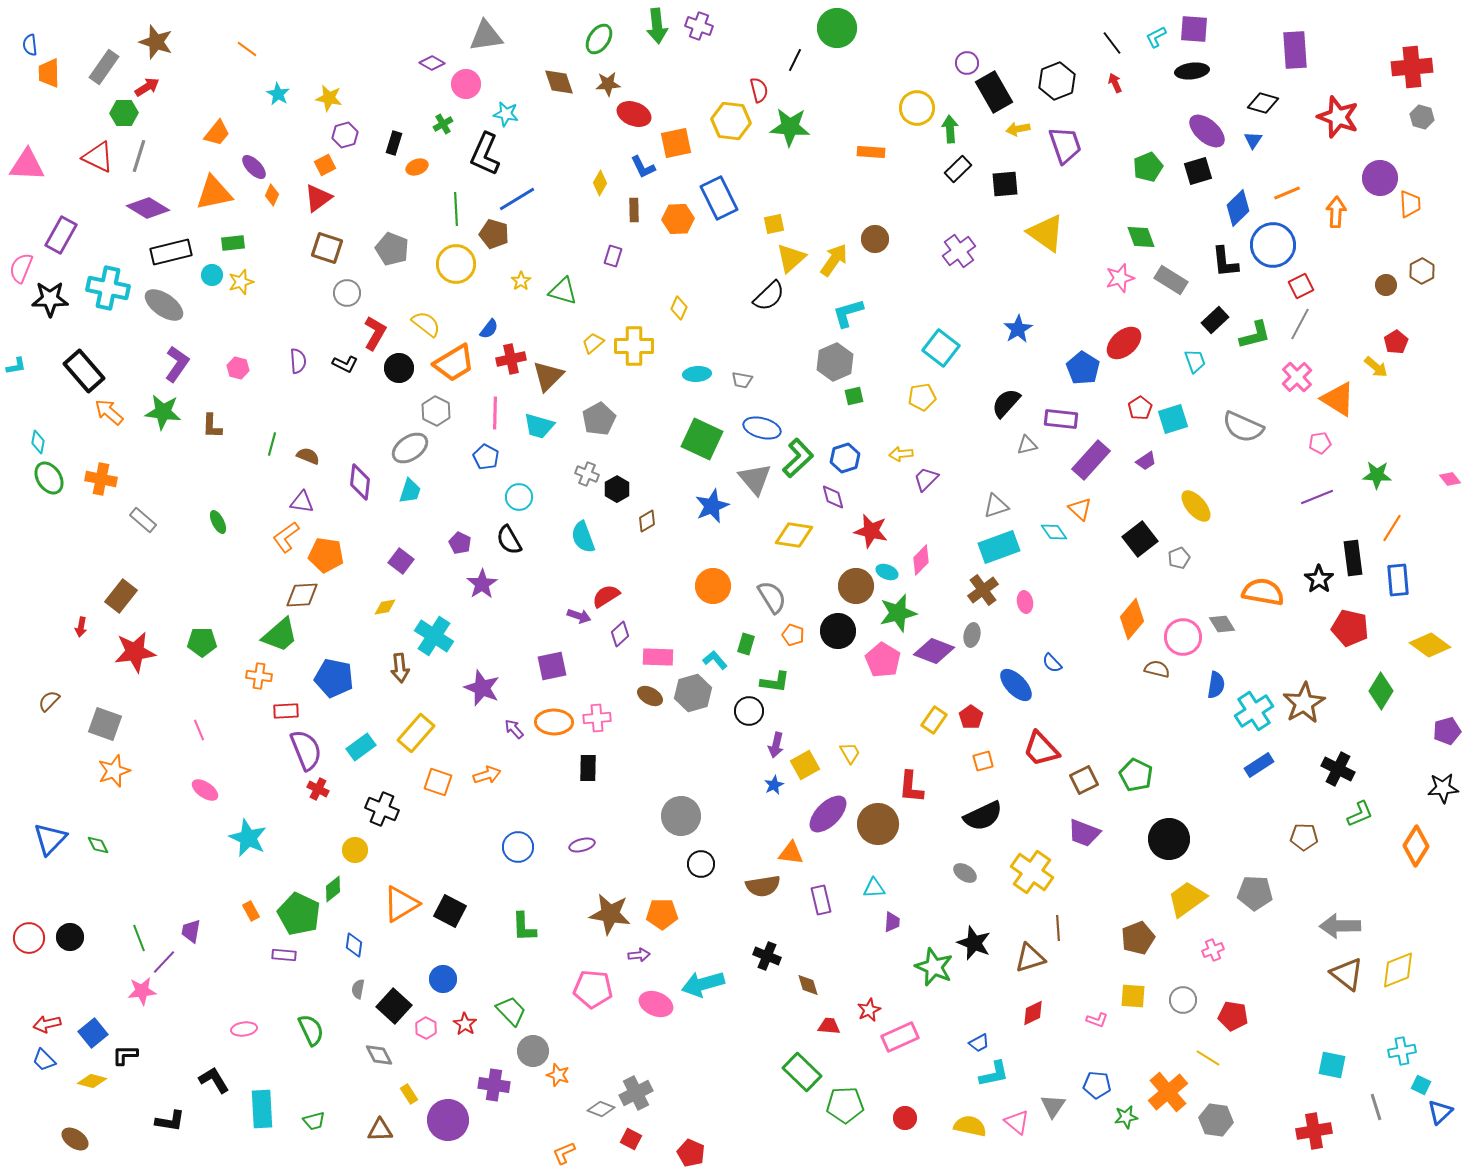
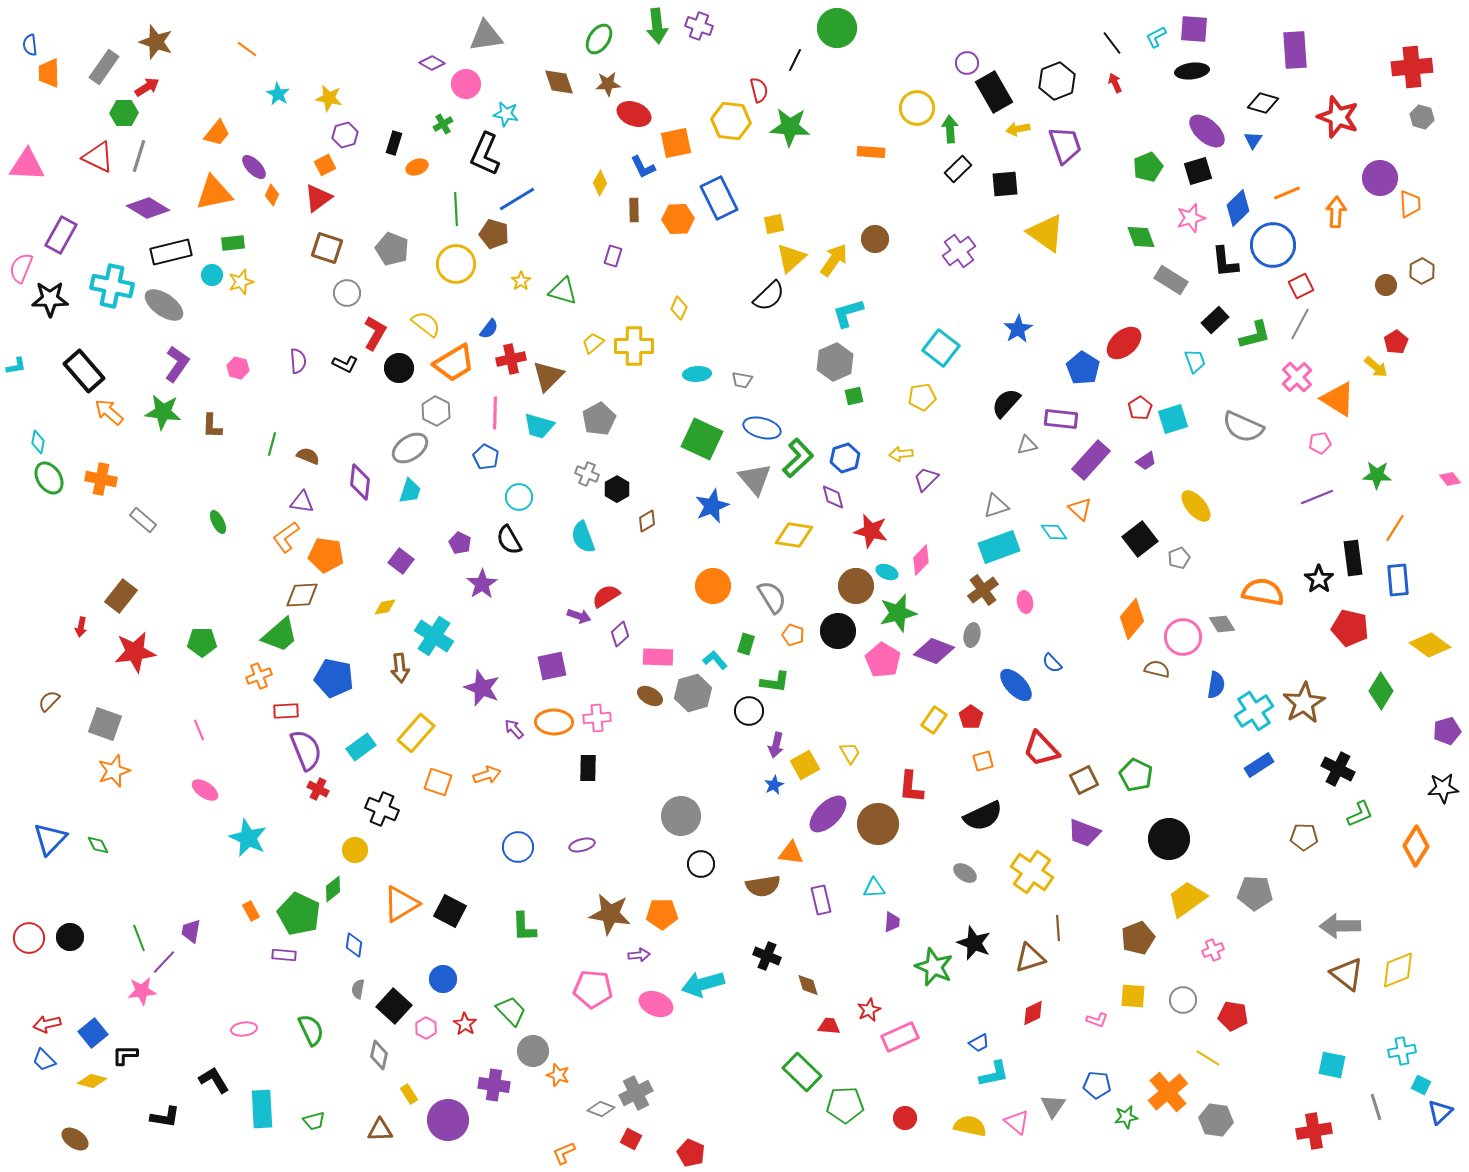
pink star at (1120, 278): moved 71 px right, 60 px up
cyan cross at (108, 288): moved 4 px right, 2 px up
orange line at (1392, 528): moved 3 px right
orange cross at (259, 676): rotated 30 degrees counterclockwise
gray diamond at (379, 1055): rotated 40 degrees clockwise
black L-shape at (170, 1121): moved 5 px left, 4 px up
